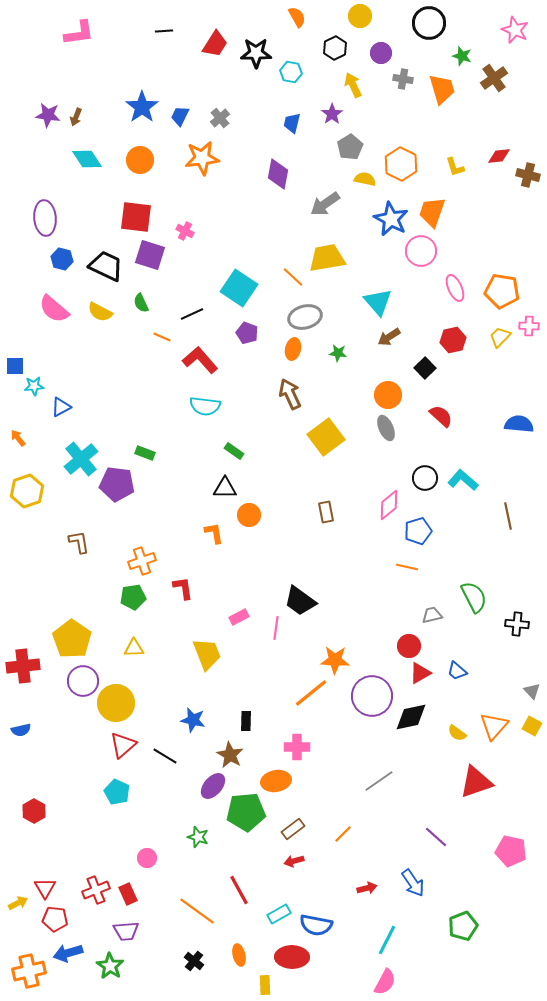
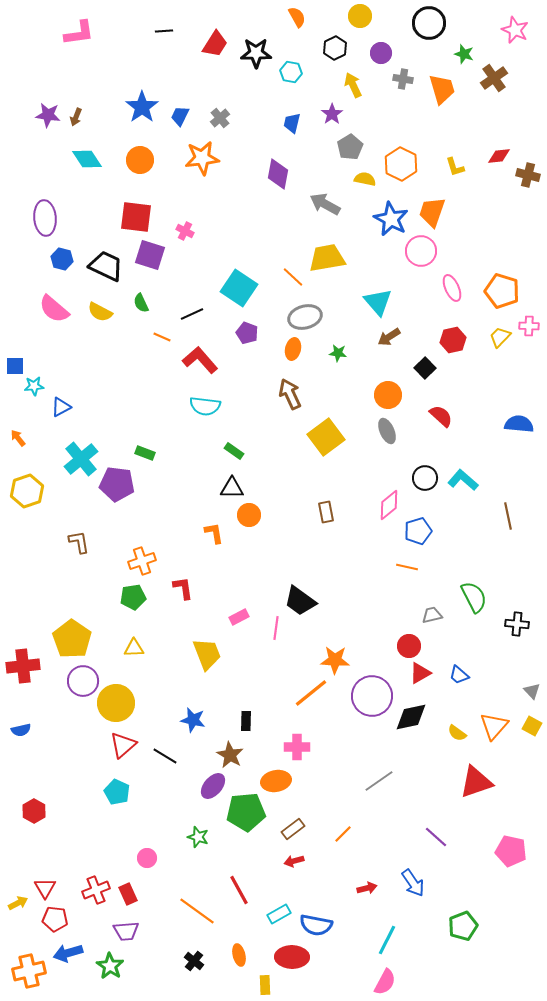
green star at (462, 56): moved 2 px right, 2 px up
gray arrow at (325, 204): rotated 64 degrees clockwise
pink ellipse at (455, 288): moved 3 px left
orange pentagon at (502, 291): rotated 8 degrees clockwise
gray ellipse at (386, 428): moved 1 px right, 3 px down
black triangle at (225, 488): moved 7 px right
blue trapezoid at (457, 671): moved 2 px right, 4 px down
